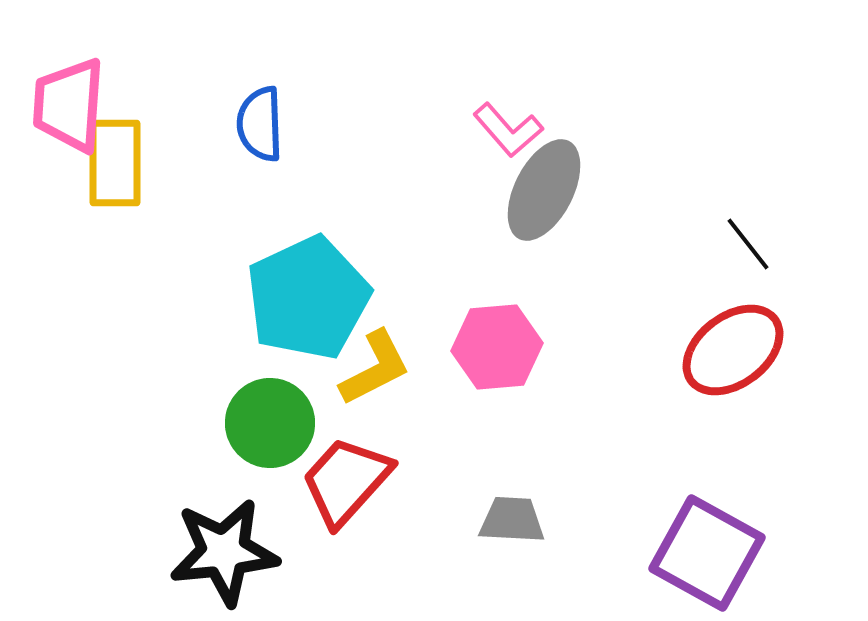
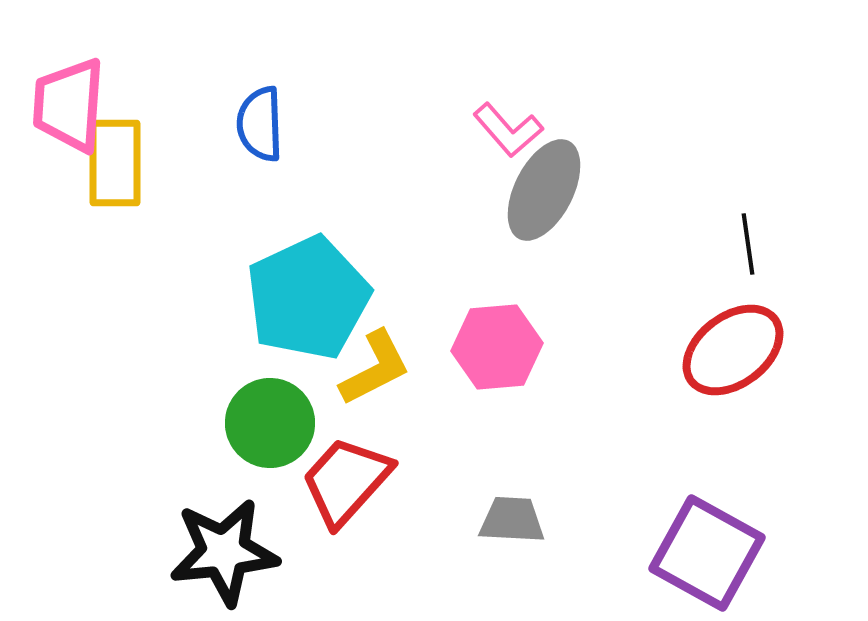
black line: rotated 30 degrees clockwise
